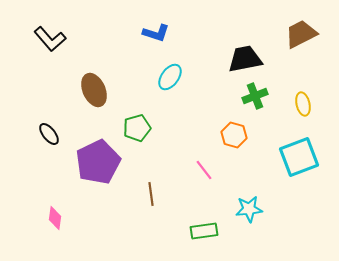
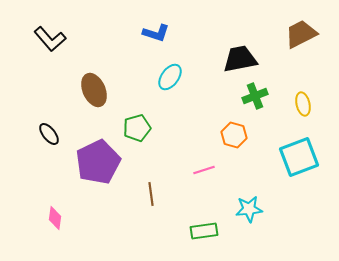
black trapezoid: moved 5 px left
pink line: rotated 70 degrees counterclockwise
